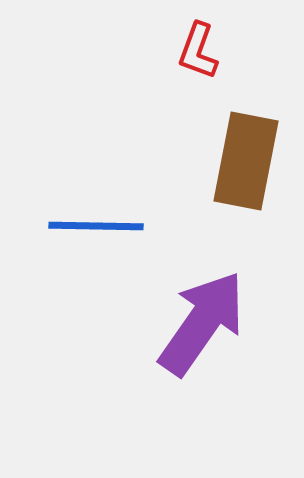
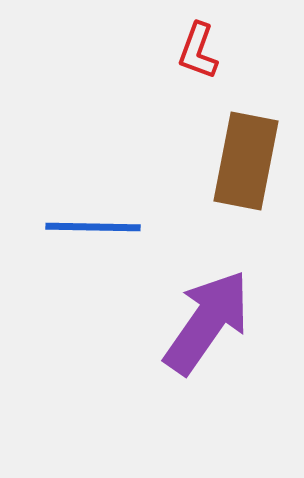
blue line: moved 3 px left, 1 px down
purple arrow: moved 5 px right, 1 px up
